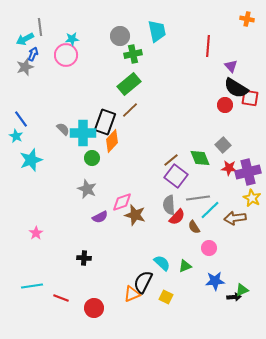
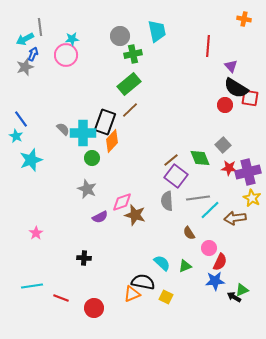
orange cross at (247, 19): moved 3 px left
gray semicircle at (169, 205): moved 2 px left, 4 px up
red semicircle at (177, 217): moved 43 px right, 45 px down; rotated 18 degrees counterclockwise
brown semicircle at (194, 227): moved 5 px left, 6 px down
black semicircle at (143, 282): rotated 75 degrees clockwise
black arrow at (234, 297): rotated 144 degrees counterclockwise
